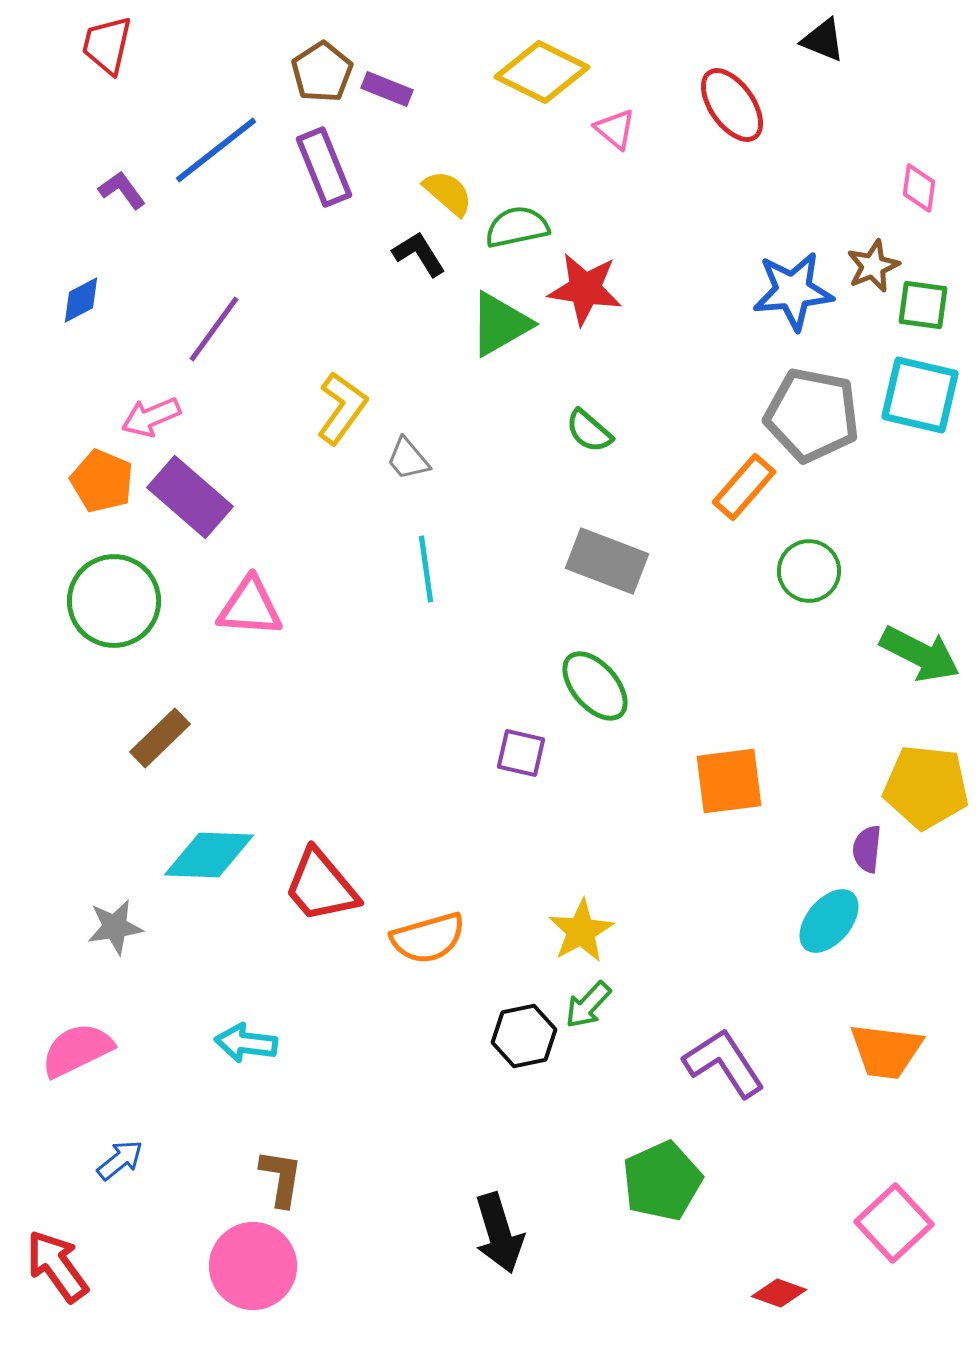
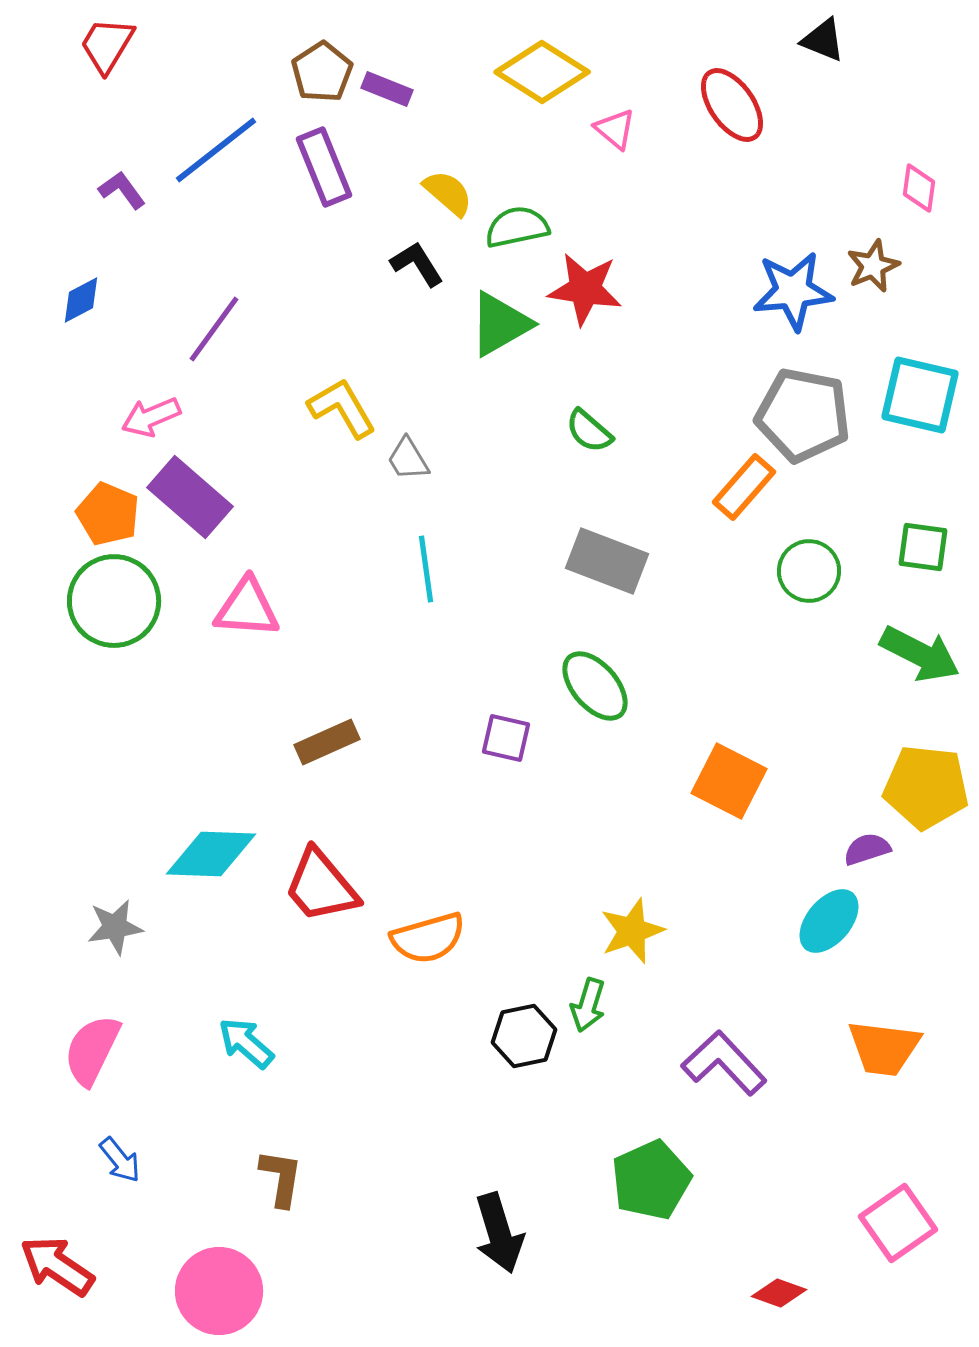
red trapezoid at (107, 45): rotated 18 degrees clockwise
yellow diamond at (542, 72): rotated 6 degrees clockwise
black L-shape at (419, 254): moved 2 px left, 10 px down
green square at (923, 305): moved 242 px down
yellow L-shape at (342, 408): rotated 66 degrees counterclockwise
gray pentagon at (812, 415): moved 9 px left
gray trapezoid at (408, 459): rotated 9 degrees clockwise
orange pentagon at (102, 481): moved 6 px right, 33 px down
pink triangle at (250, 607): moved 3 px left, 1 px down
brown rectangle at (160, 738): moved 167 px right, 4 px down; rotated 20 degrees clockwise
purple square at (521, 753): moved 15 px left, 15 px up
orange square at (729, 781): rotated 34 degrees clockwise
purple semicircle at (867, 849): rotated 66 degrees clockwise
cyan diamond at (209, 855): moved 2 px right, 1 px up
yellow star at (581, 931): moved 51 px right; rotated 10 degrees clockwise
green arrow at (588, 1005): rotated 26 degrees counterclockwise
cyan arrow at (246, 1043): rotated 34 degrees clockwise
pink semicircle at (77, 1050): moved 15 px right; rotated 38 degrees counterclockwise
orange trapezoid at (886, 1051): moved 2 px left, 3 px up
purple L-shape at (724, 1063): rotated 10 degrees counterclockwise
blue arrow at (120, 1160): rotated 90 degrees clockwise
green pentagon at (662, 1181): moved 11 px left, 1 px up
pink square at (894, 1223): moved 4 px right; rotated 8 degrees clockwise
red arrow at (57, 1266): rotated 20 degrees counterclockwise
pink circle at (253, 1266): moved 34 px left, 25 px down
